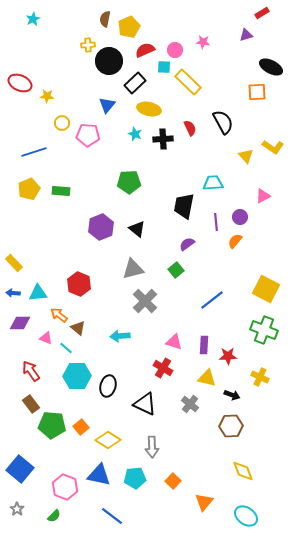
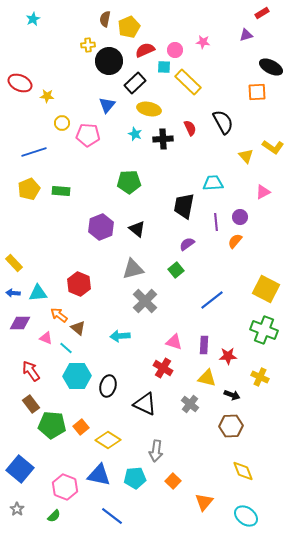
pink triangle at (263, 196): moved 4 px up
gray arrow at (152, 447): moved 4 px right, 4 px down; rotated 10 degrees clockwise
